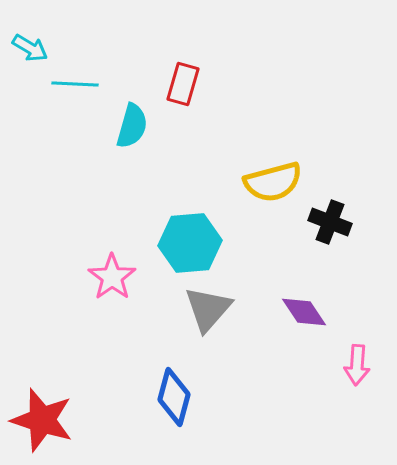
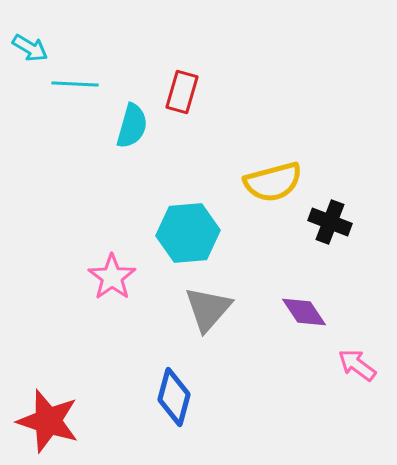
red rectangle: moved 1 px left, 8 px down
cyan hexagon: moved 2 px left, 10 px up
pink arrow: rotated 123 degrees clockwise
red star: moved 6 px right, 1 px down
